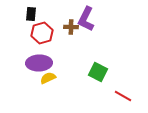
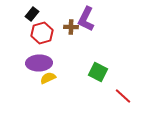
black rectangle: moved 1 px right; rotated 32 degrees clockwise
red line: rotated 12 degrees clockwise
